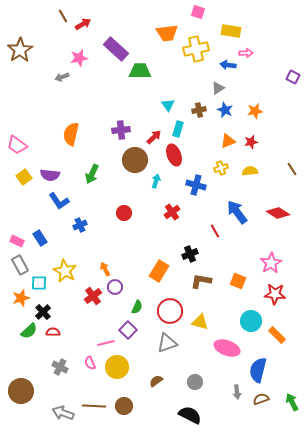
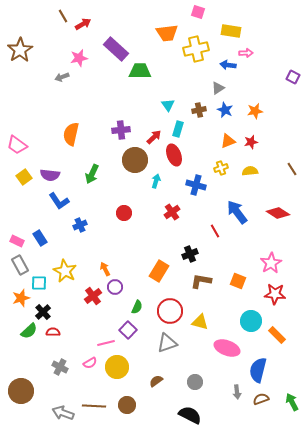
pink semicircle at (90, 363): rotated 96 degrees counterclockwise
brown circle at (124, 406): moved 3 px right, 1 px up
